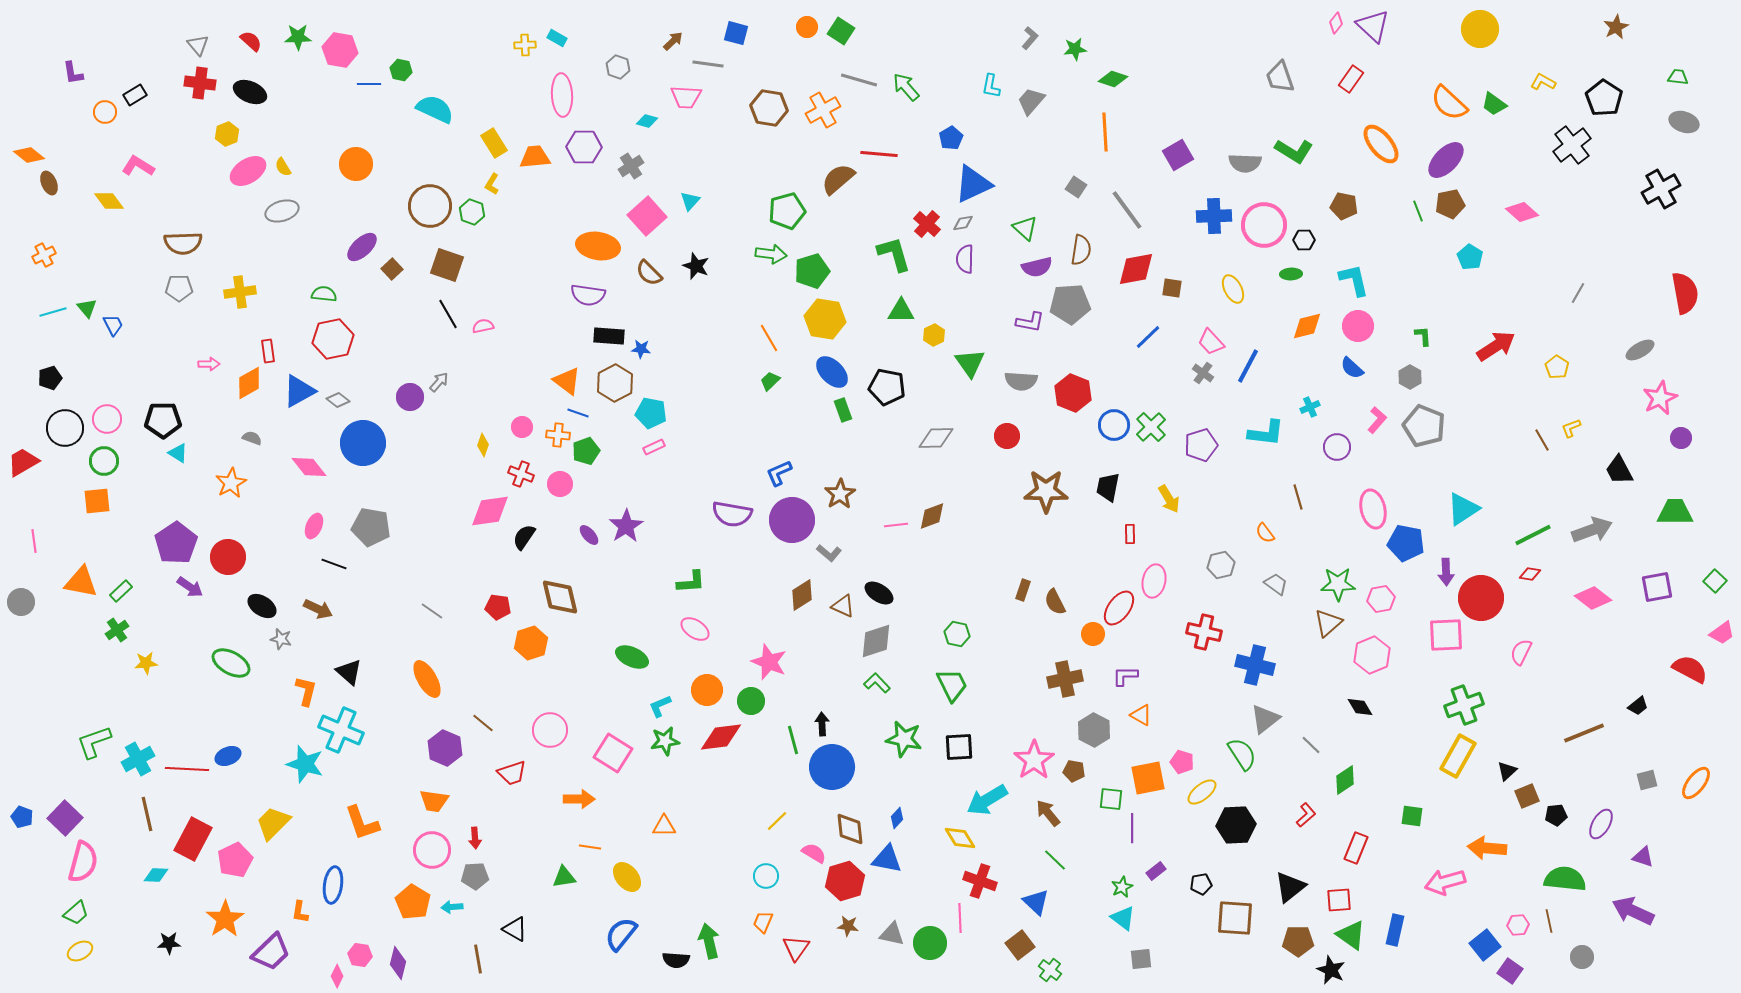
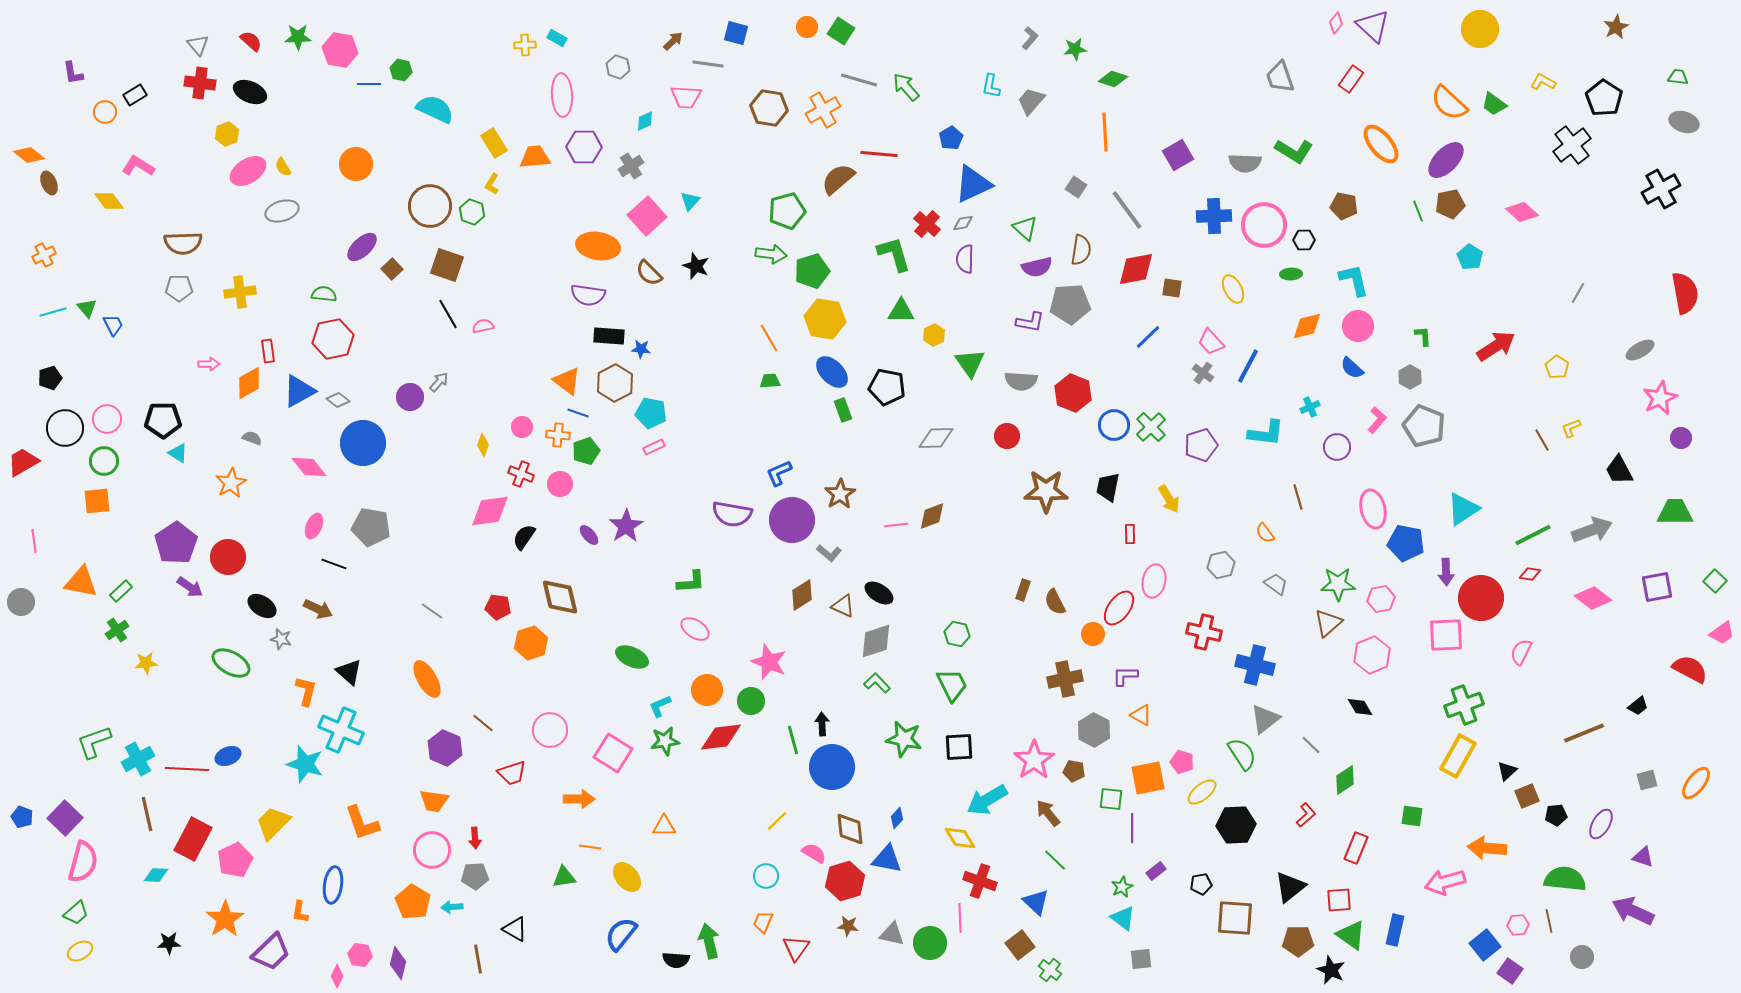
cyan diamond at (647, 121): moved 2 px left; rotated 40 degrees counterclockwise
green trapezoid at (770, 381): rotated 40 degrees clockwise
